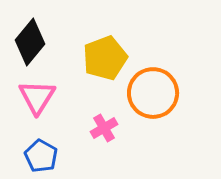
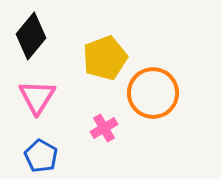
black diamond: moved 1 px right, 6 px up
